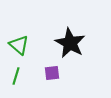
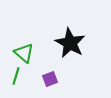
green triangle: moved 5 px right, 8 px down
purple square: moved 2 px left, 6 px down; rotated 14 degrees counterclockwise
